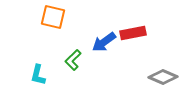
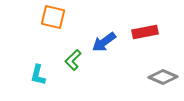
red rectangle: moved 12 px right, 1 px up
